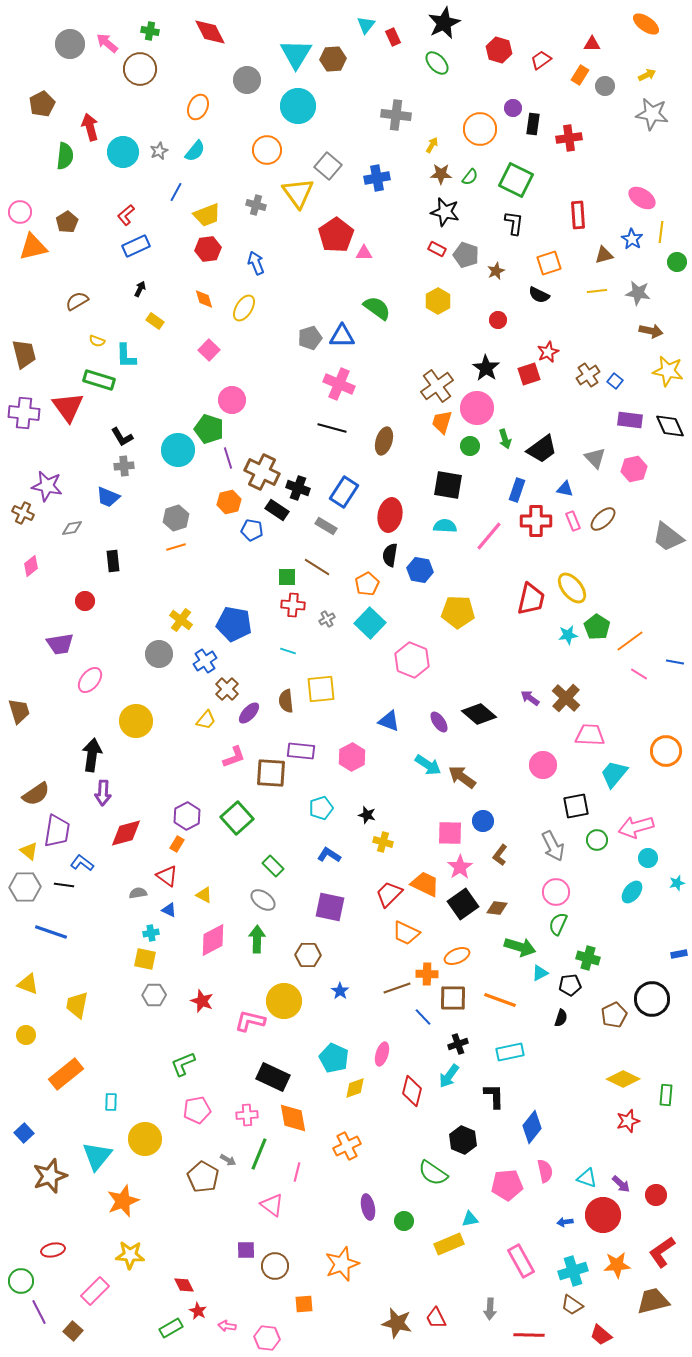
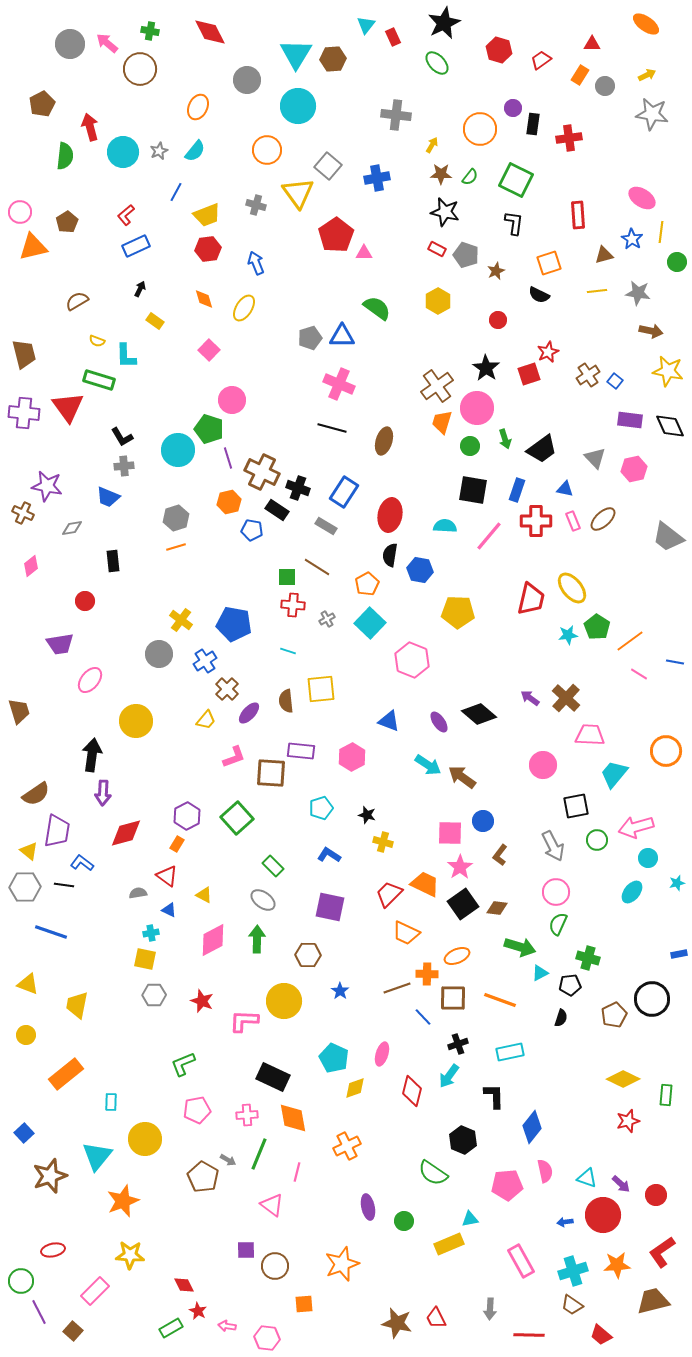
black square at (448, 485): moved 25 px right, 5 px down
pink L-shape at (250, 1021): moved 6 px left; rotated 12 degrees counterclockwise
